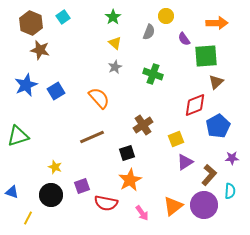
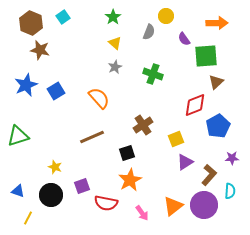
blue triangle: moved 6 px right, 1 px up
